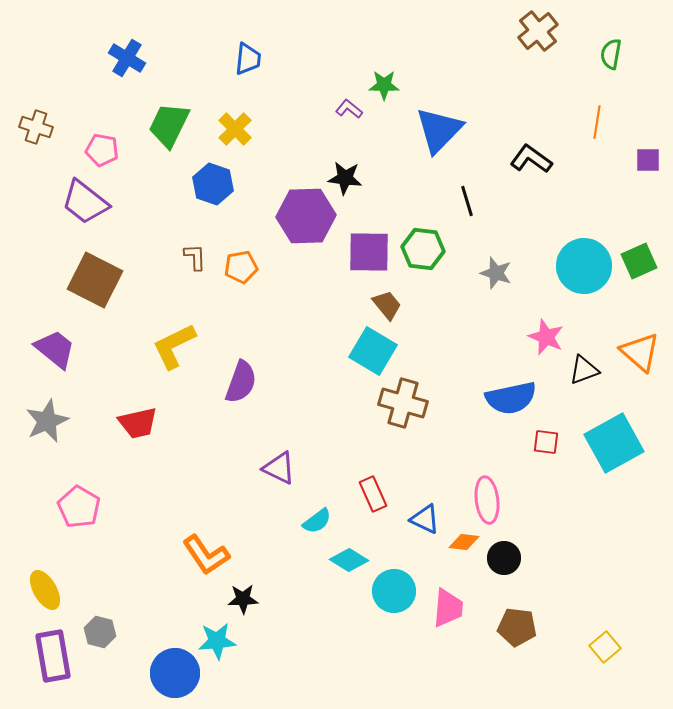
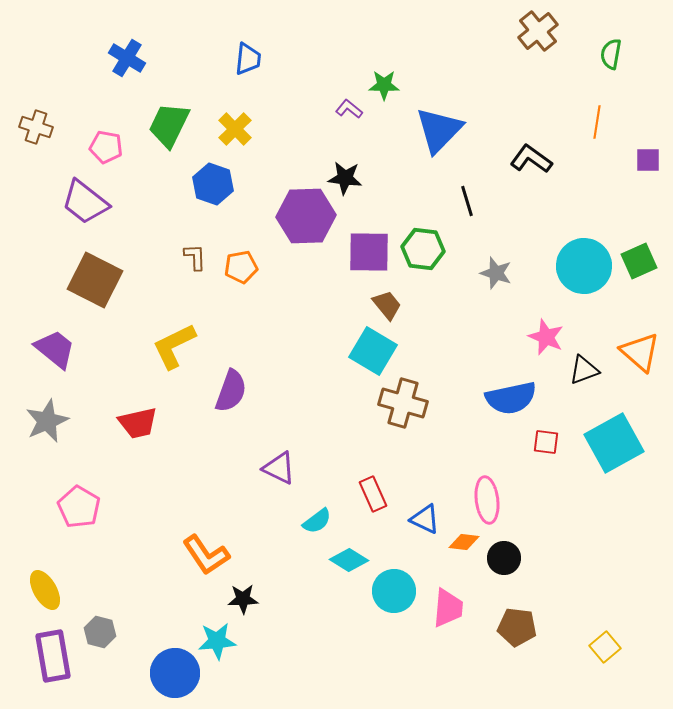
pink pentagon at (102, 150): moved 4 px right, 3 px up
purple semicircle at (241, 382): moved 10 px left, 9 px down
